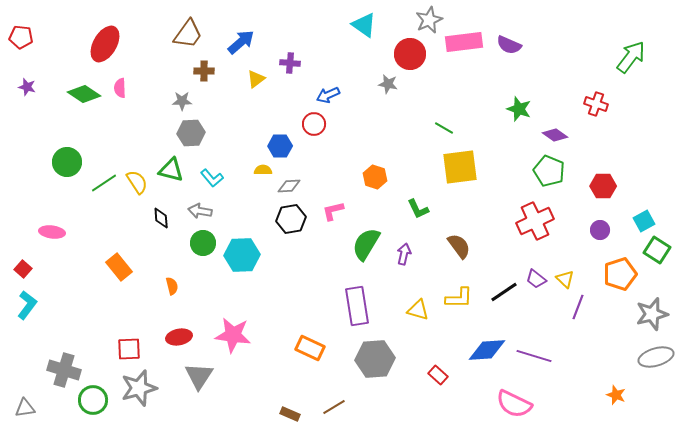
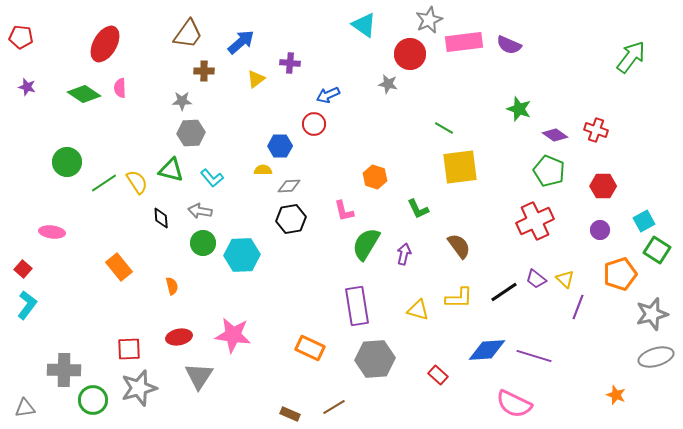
red cross at (596, 104): moved 26 px down
pink L-shape at (333, 211): moved 11 px right; rotated 90 degrees counterclockwise
gray cross at (64, 370): rotated 16 degrees counterclockwise
